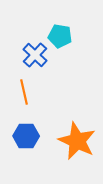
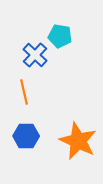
orange star: moved 1 px right
